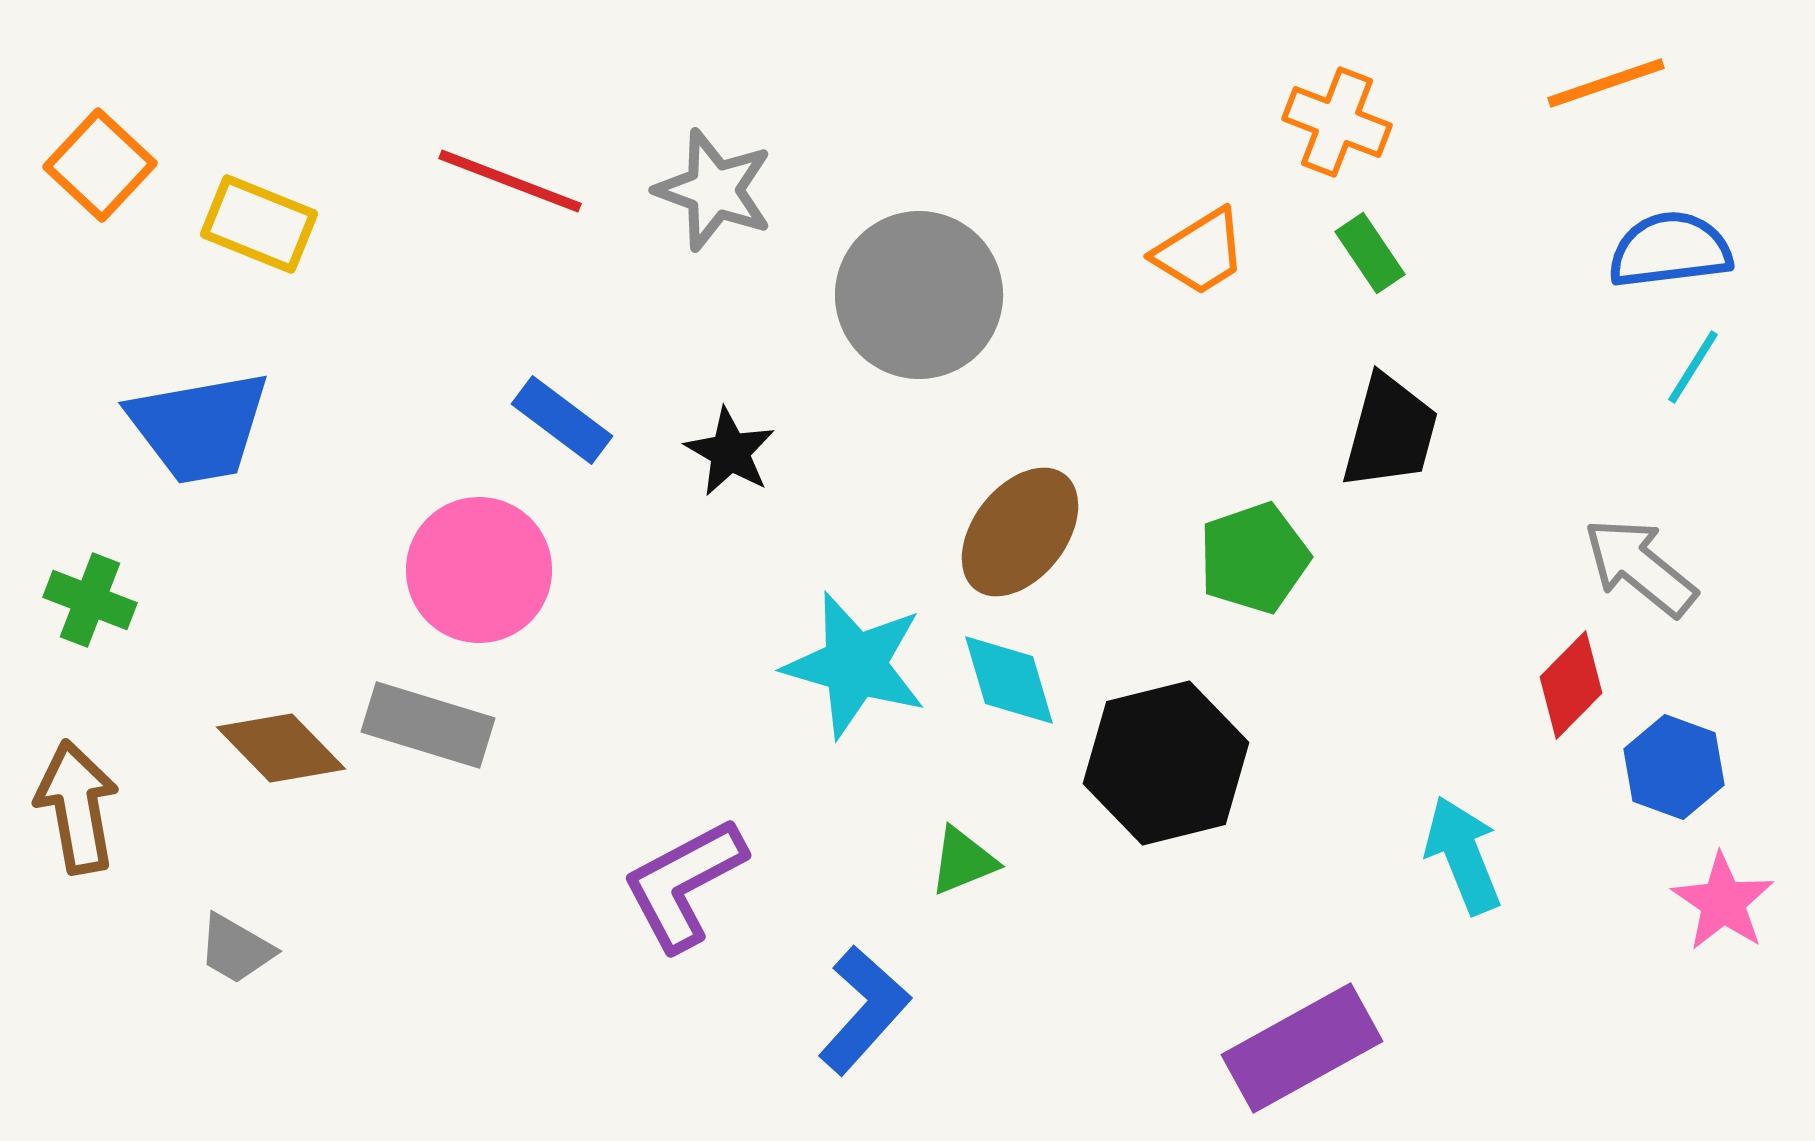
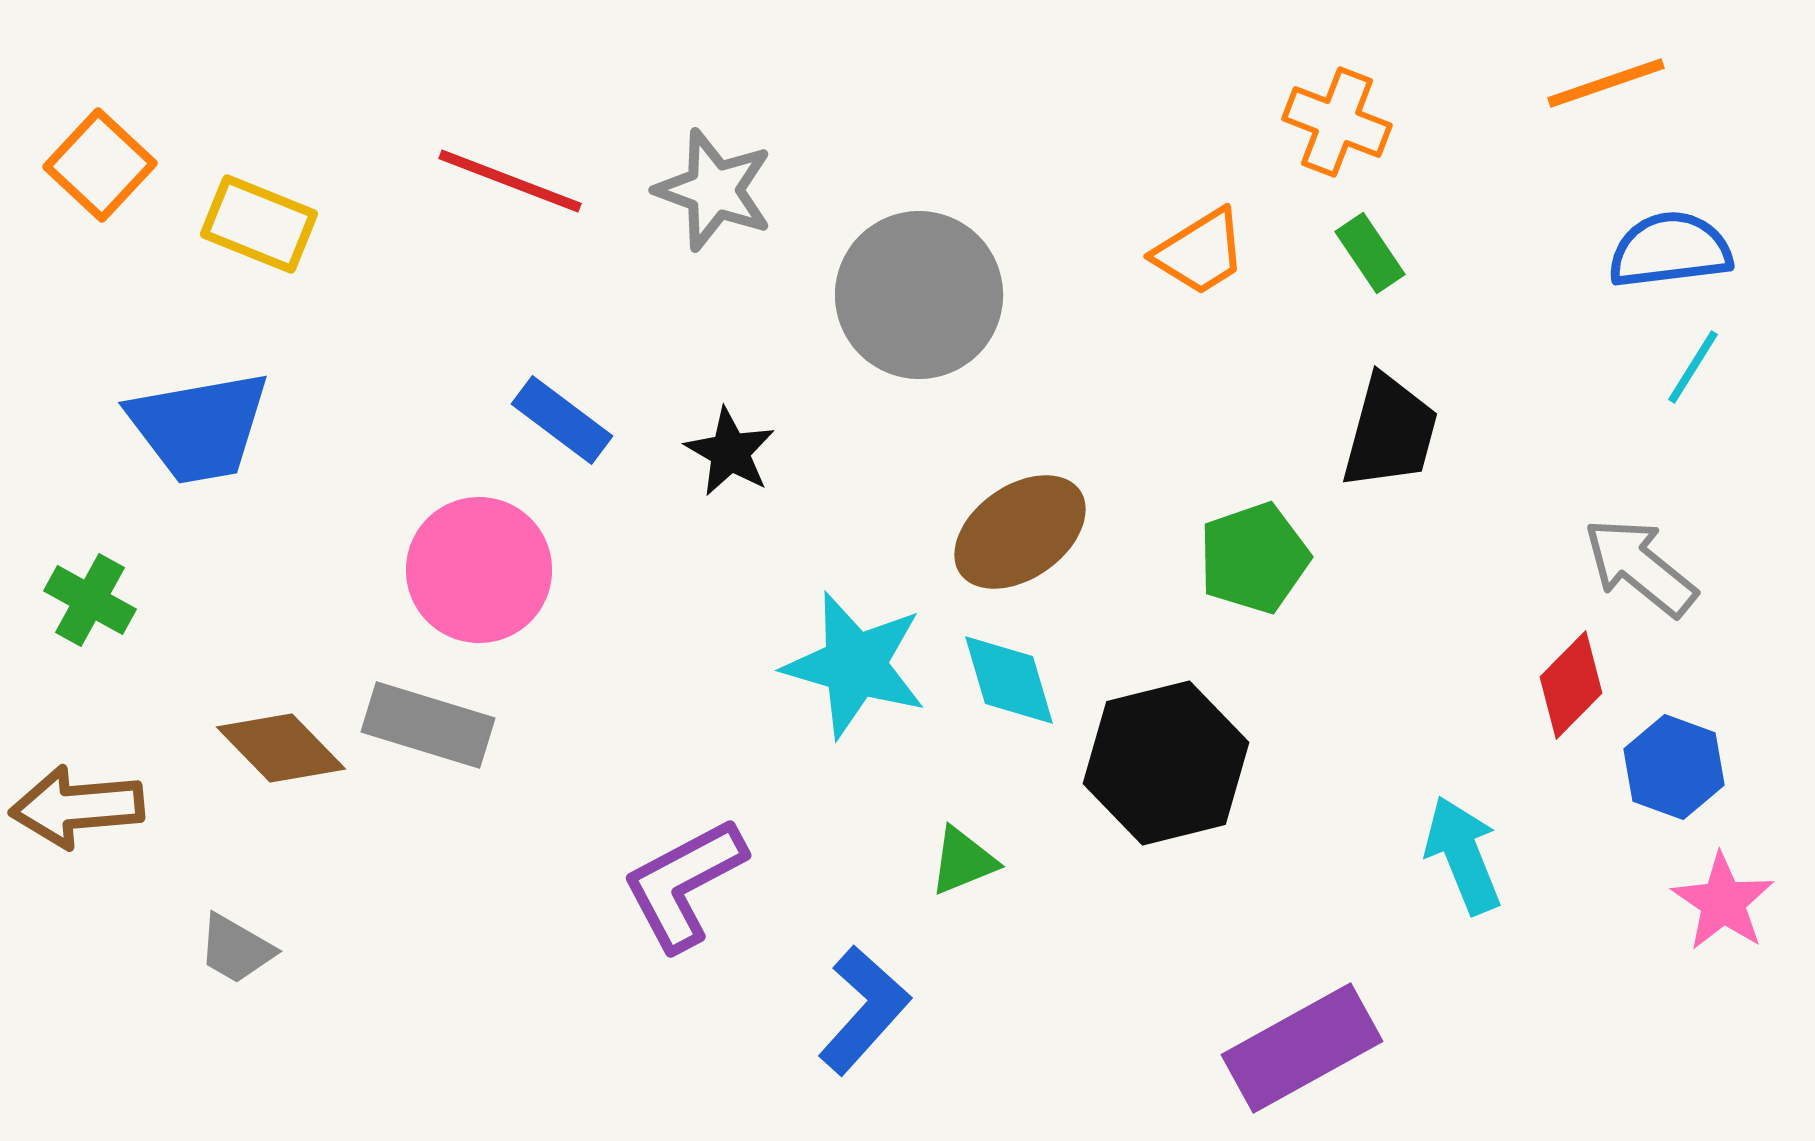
brown ellipse: rotated 17 degrees clockwise
green cross: rotated 8 degrees clockwise
brown arrow: rotated 85 degrees counterclockwise
